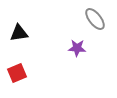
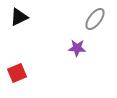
gray ellipse: rotated 75 degrees clockwise
black triangle: moved 16 px up; rotated 18 degrees counterclockwise
